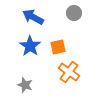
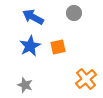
blue star: rotated 10 degrees clockwise
orange cross: moved 17 px right, 7 px down; rotated 15 degrees clockwise
